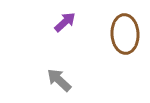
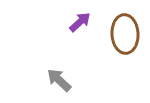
purple arrow: moved 15 px right
